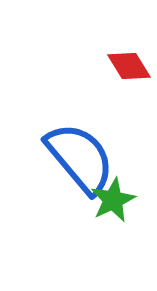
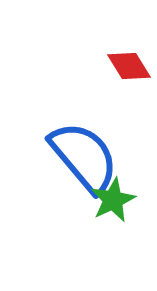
blue semicircle: moved 4 px right, 1 px up
